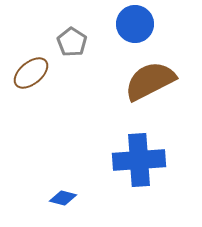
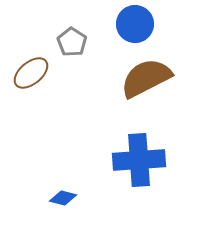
brown semicircle: moved 4 px left, 3 px up
